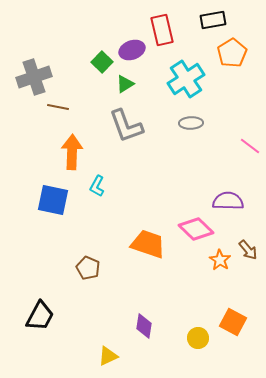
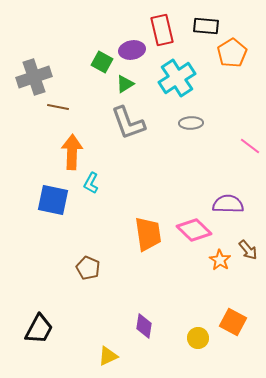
black rectangle: moved 7 px left, 6 px down; rotated 15 degrees clockwise
purple ellipse: rotated 10 degrees clockwise
green square: rotated 15 degrees counterclockwise
cyan cross: moved 9 px left, 1 px up
gray L-shape: moved 2 px right, 3 px up
cyan L-shape: moved 6 px left, 3 px up
purple semicircle: moved 3 px down
pink diamond: moved 2 px left, 1 px down
orange trapezoid: moved 10 px up; rotated 63 degrees clockwise
black trapezoid: moved 1 px left, 13 px down
